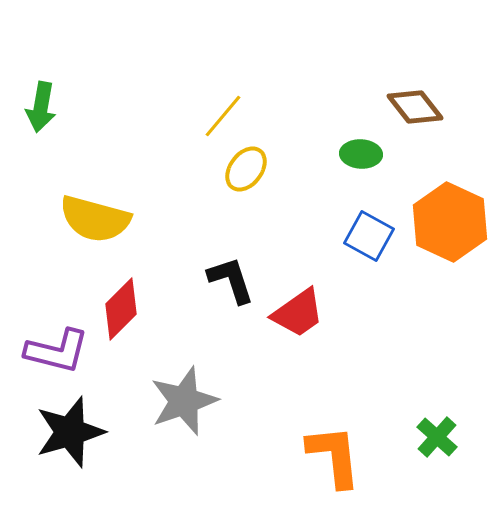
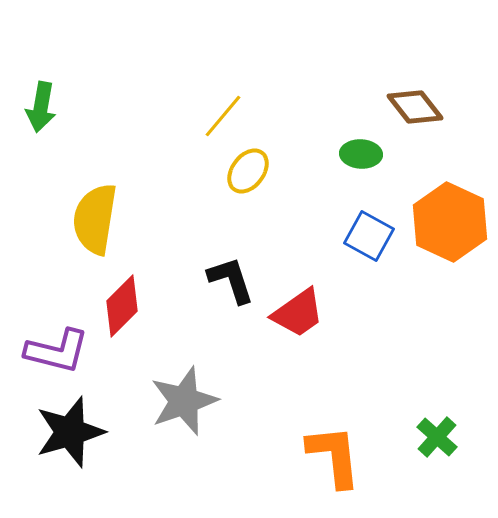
yellow ellipse: moved 2 px right, 2 px down
yellow semicircle: rotated 84 degrees clockwise
red diamond: moved 1 px right, 3 px up
